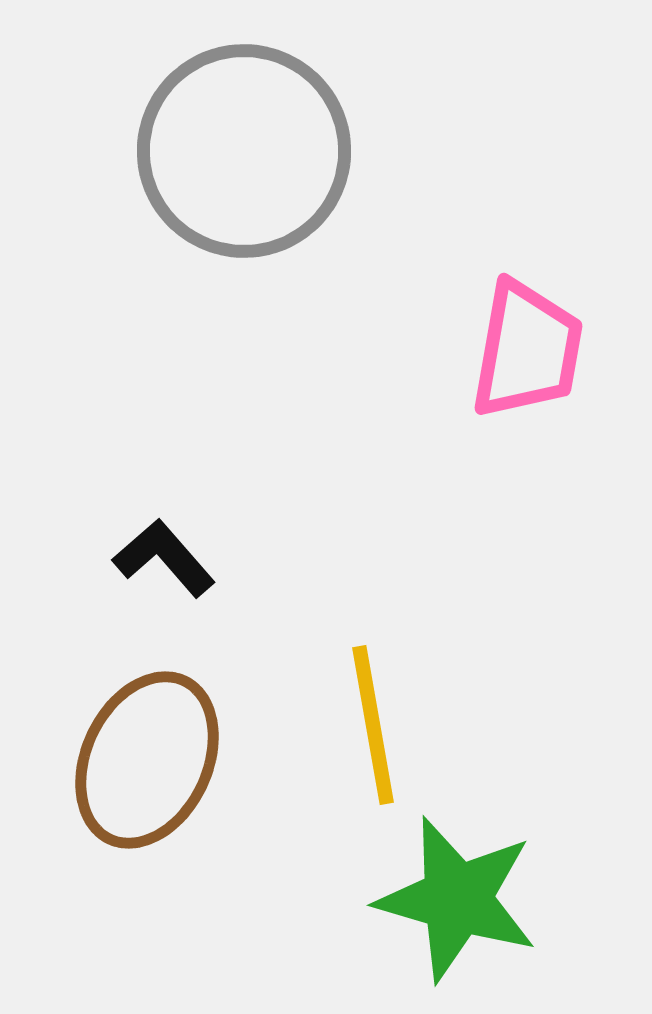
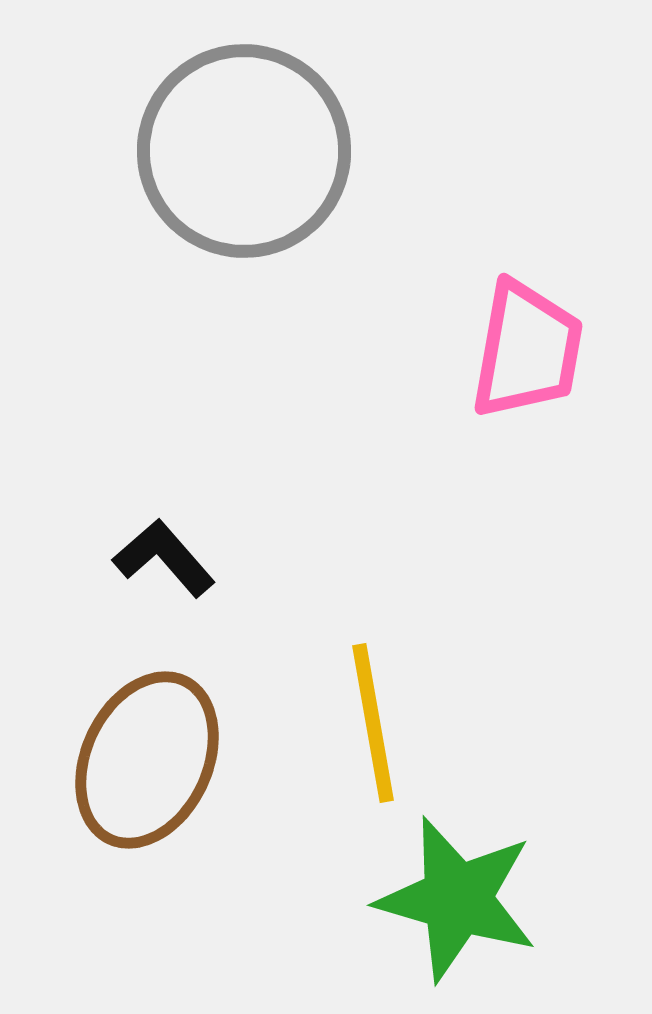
yellow line: moved 2 px up
